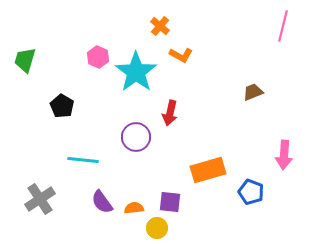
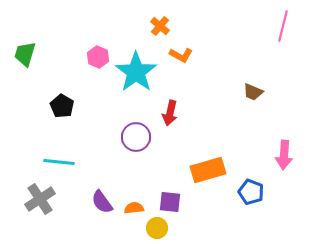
green trapezoid: moved 6 px up
brown trapezoid: rotated 135 degrees counterclockwise
cyan line: moved 24 px left, 2 px down
